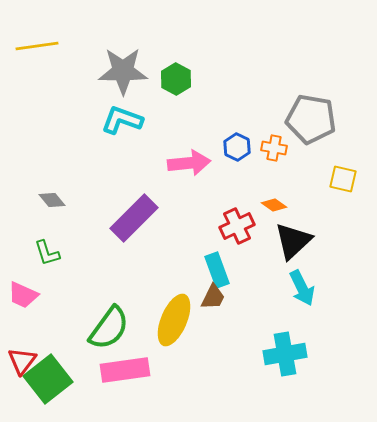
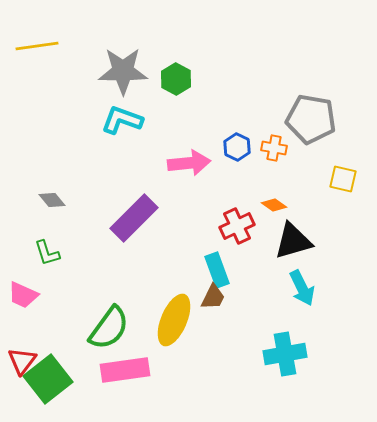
black triangle: rotated 27 degrees clockwise
